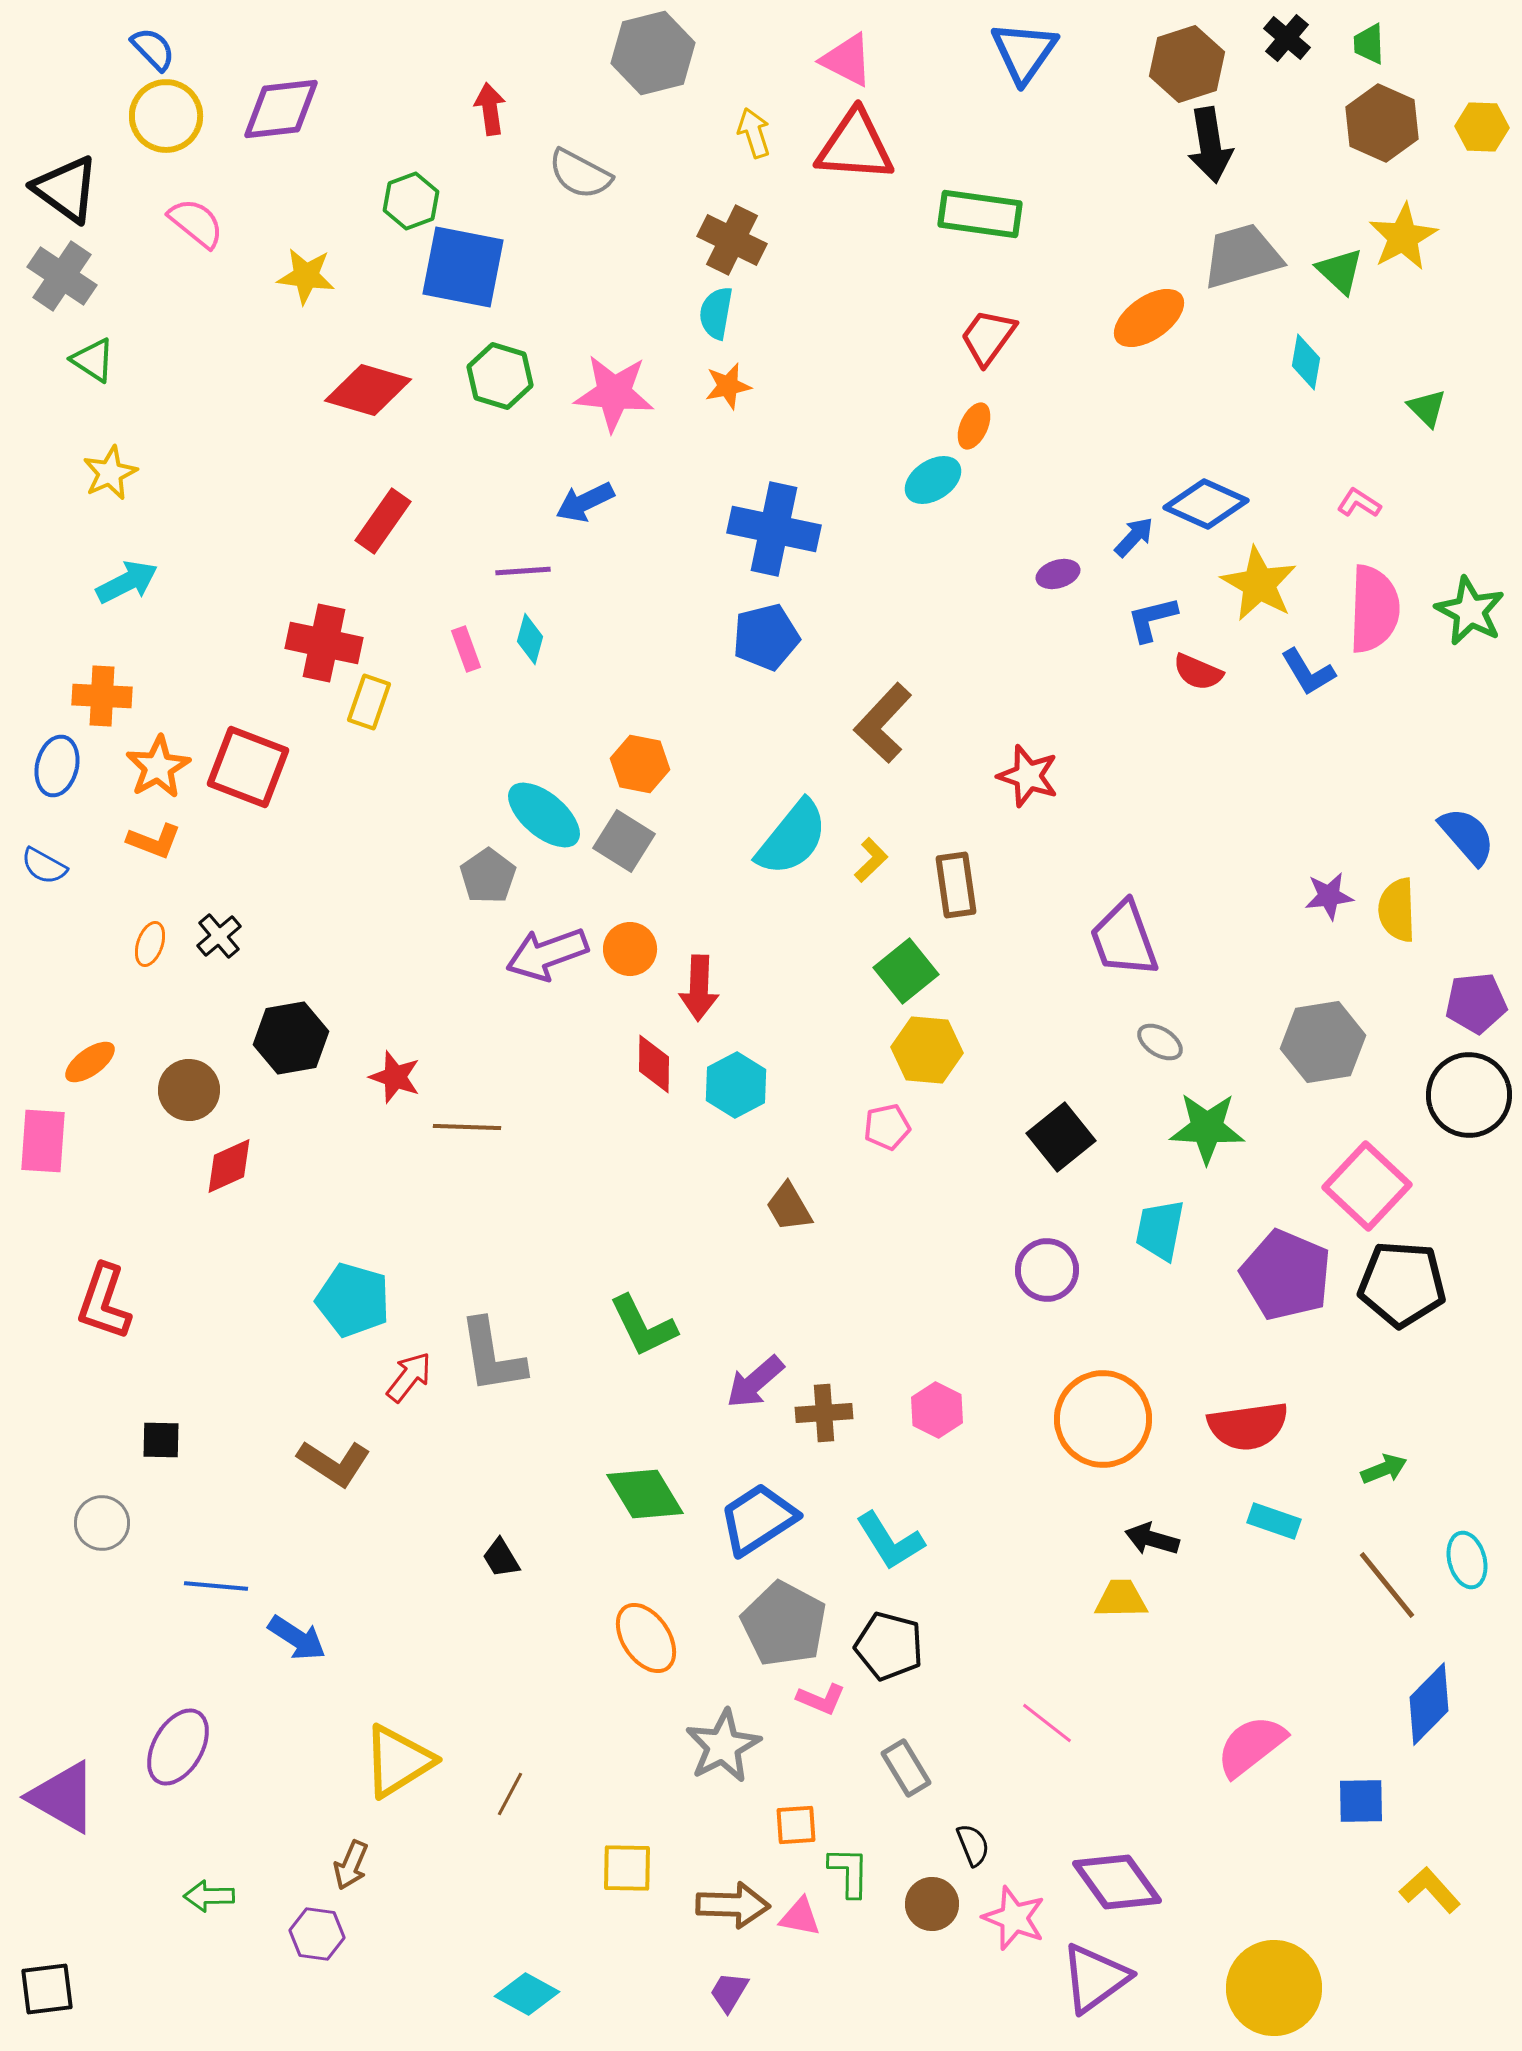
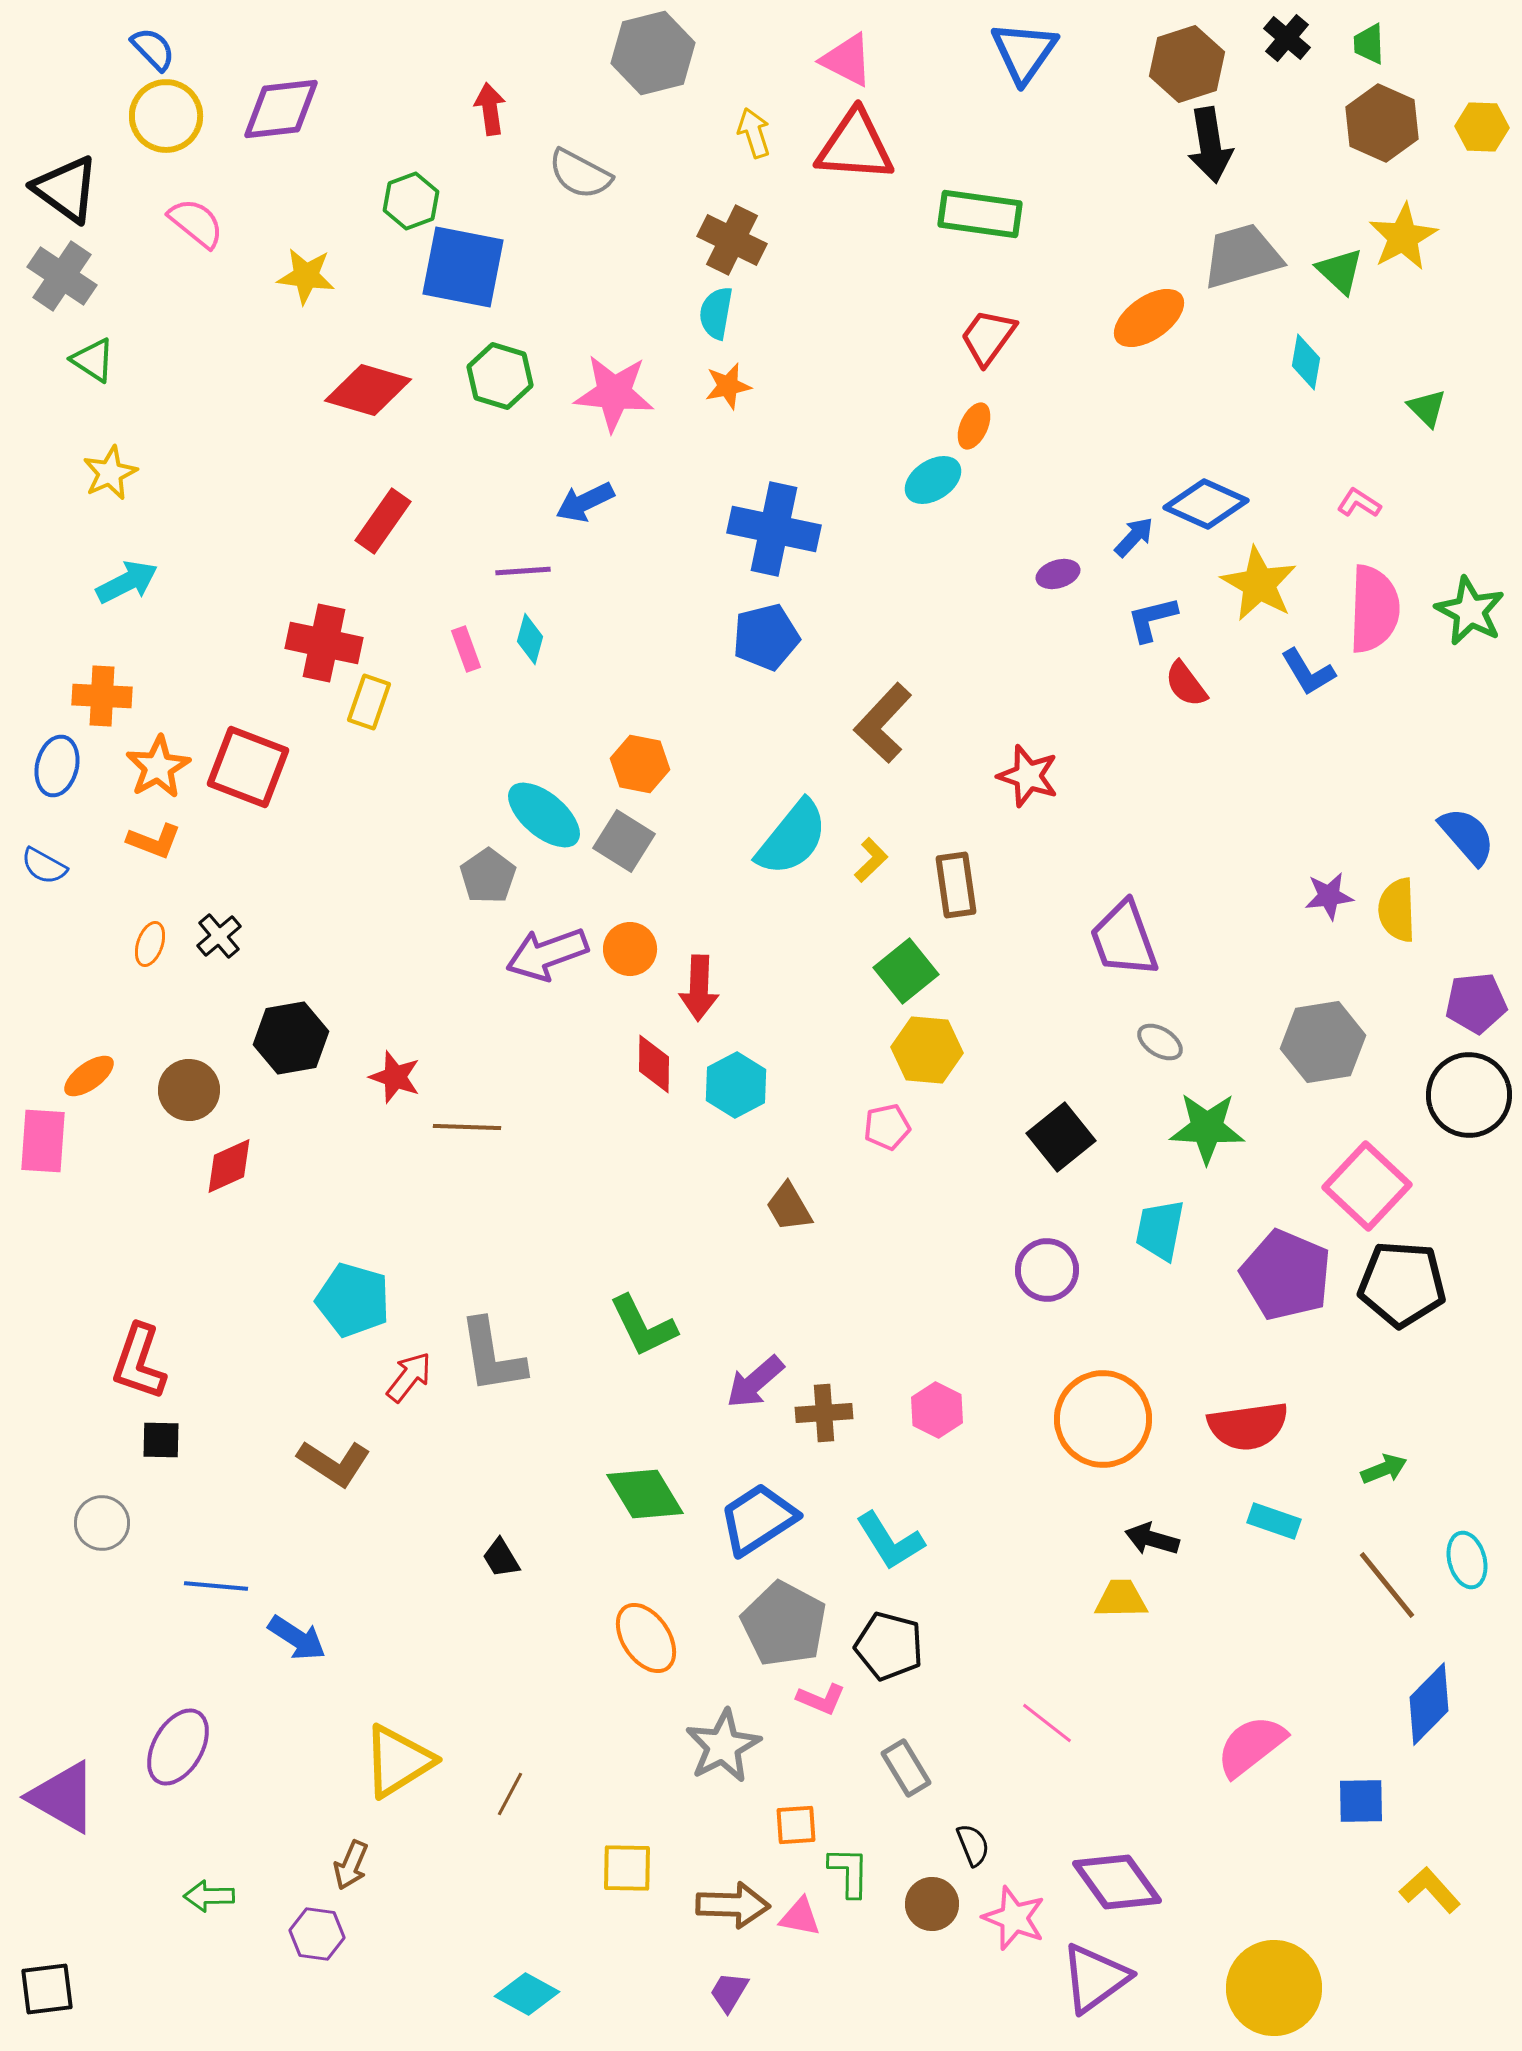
red semicircle at (1198, 672): moved 12 px left, 12 px down; rotated 30 degrees clockwise
orange ellipse at (90, 1062): moved 1 px left, 14 px down
red L-shape at (104, 1302): moved 35 px right, 60 px down
